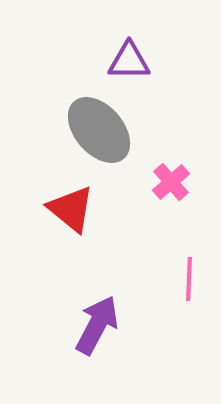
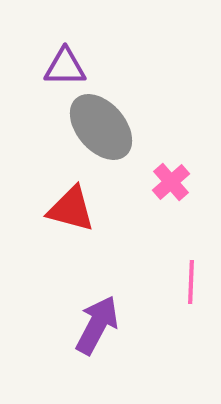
purple triangle: moved 64 px left, 6 px down
gray ellipse: moved 2 px right, 3 px up
red triangle: rotated 24 degrees counterclockwise
pink line: moved 2 px right, 3 px down
